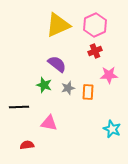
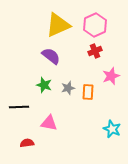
purple semicircle: moved 6 px left, 8 px up
pink star: moved 2 px right, 1 px down; rotated 18 degrees counterclockwise
red semicircle: moved 2 px up
